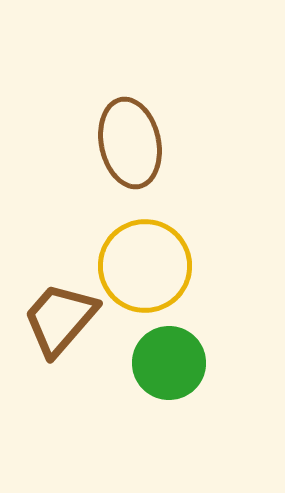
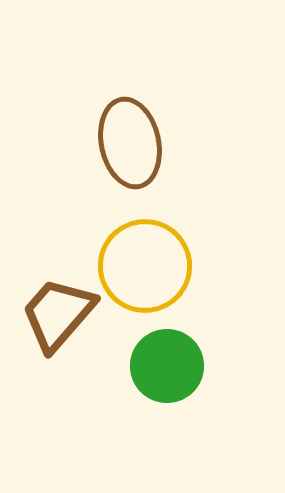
brown trapezoid: moved 2 px left, 5 px up
green circle: moved 2 px left, 3 px down
